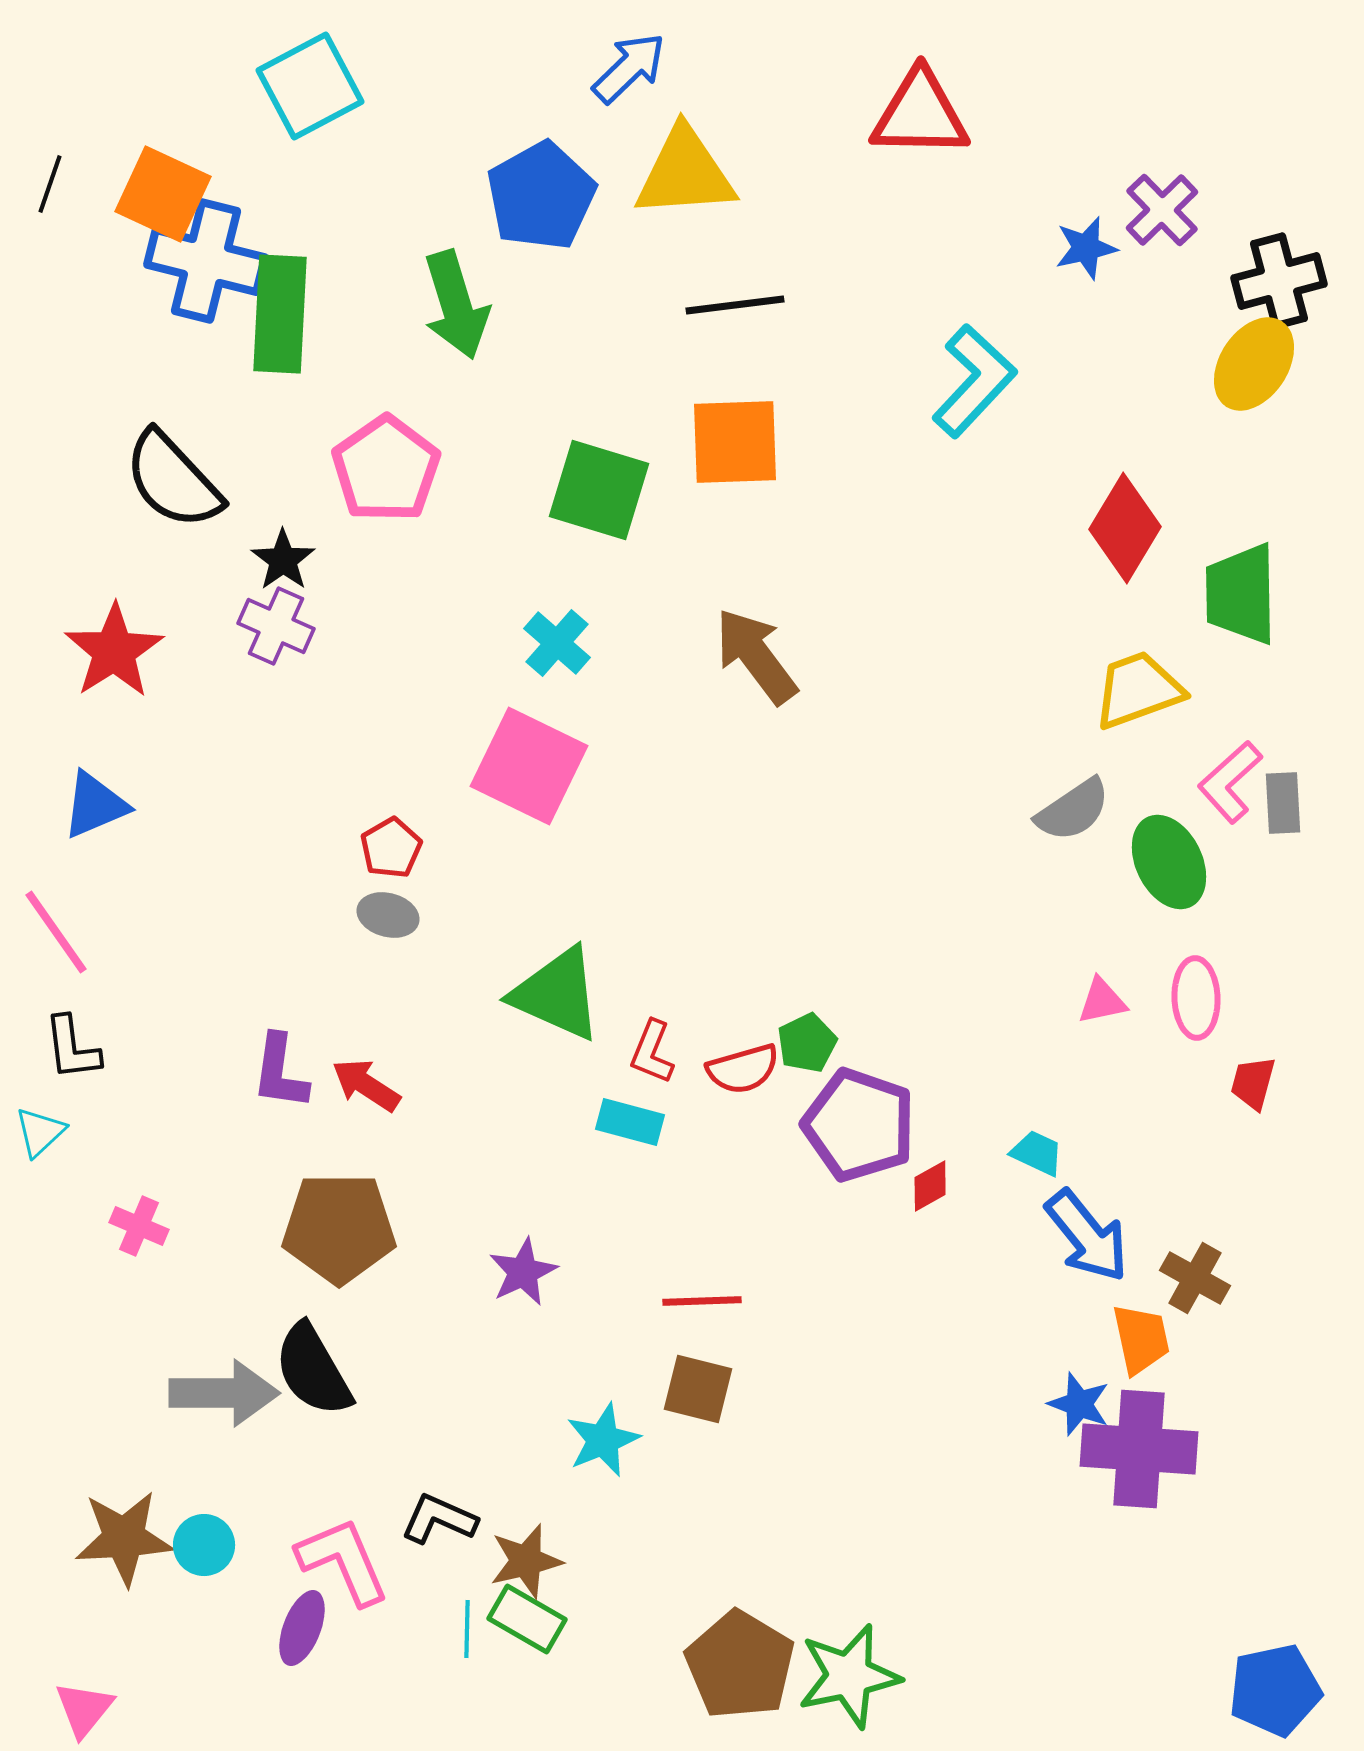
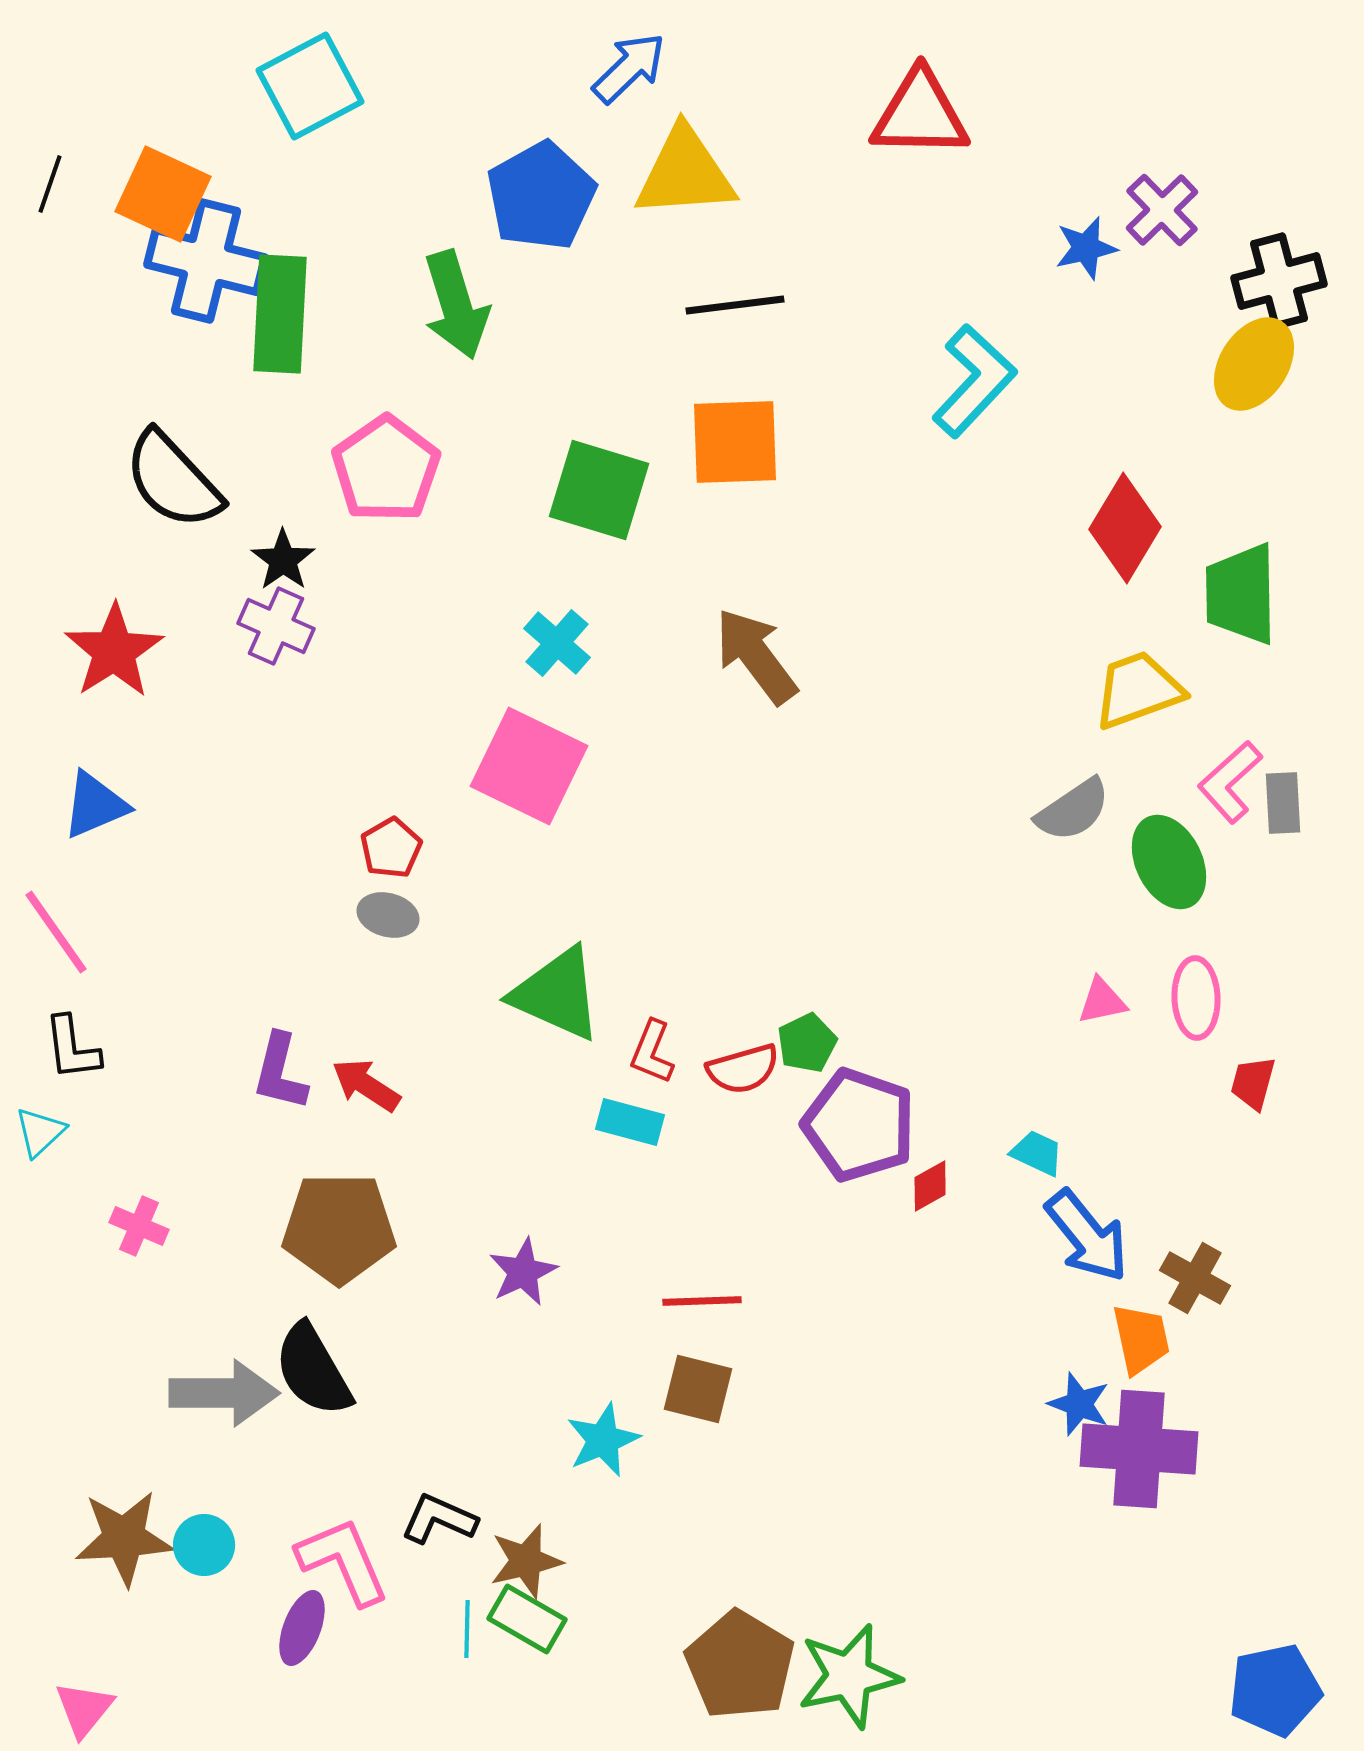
purple L-shape at (280, 1072): rotated 6 degrees clockwise
